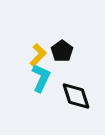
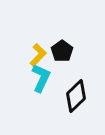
black diamond: rotated 64 degrees clockwise
